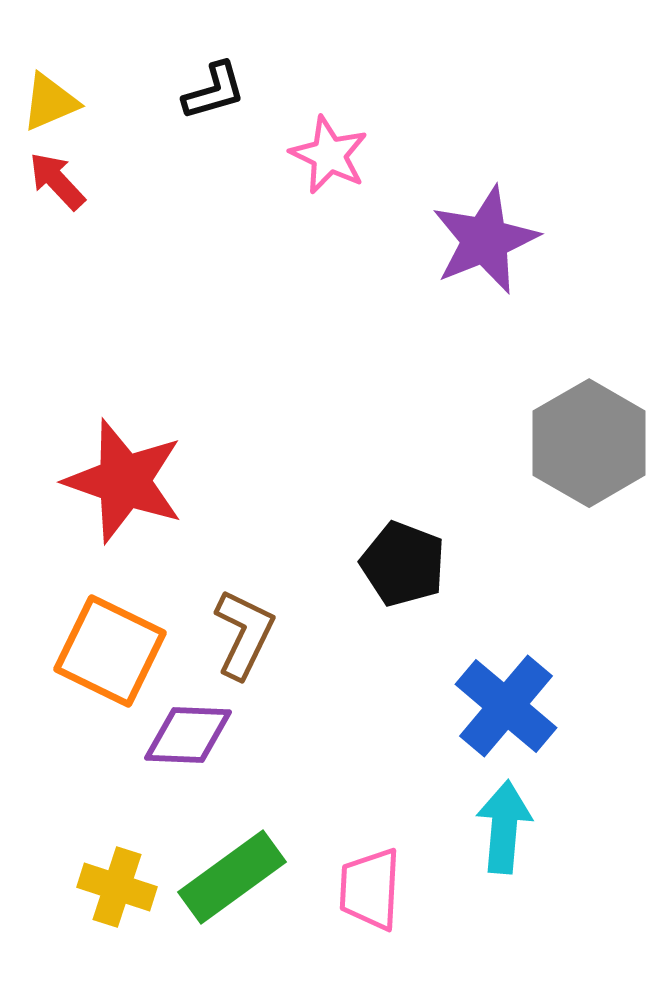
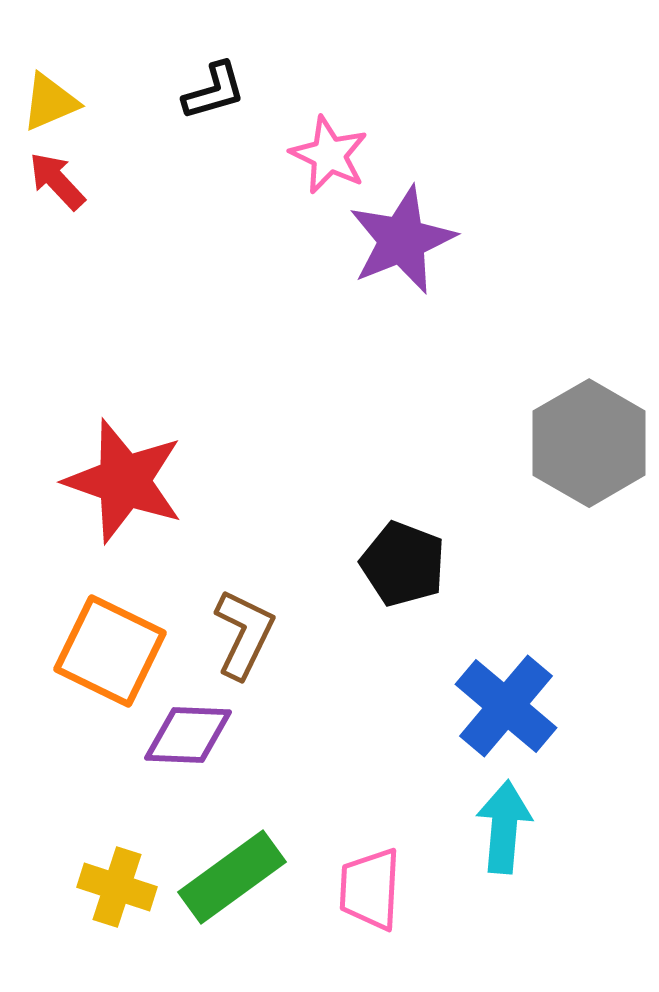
purple star: moved 83 px left
